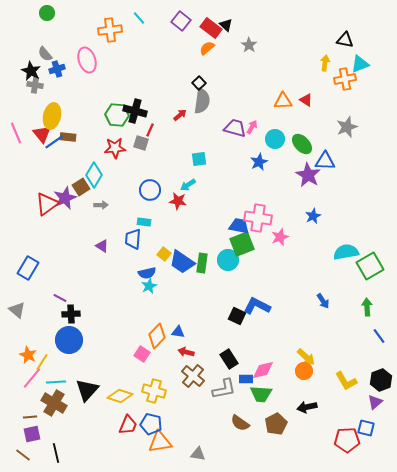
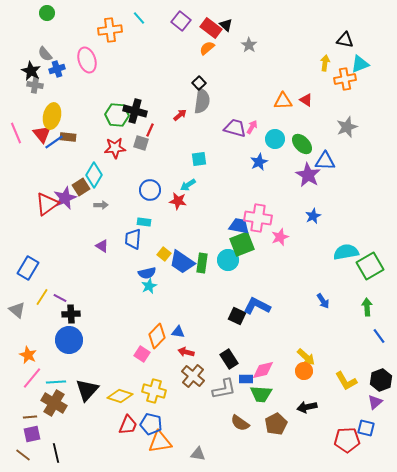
yellow line at (42, 362): moved 65 px up
